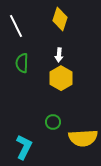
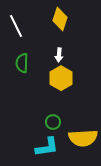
cyan L-shape: moved 23 px right; rotated 55 degrees clockwise
